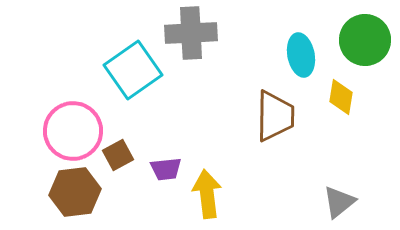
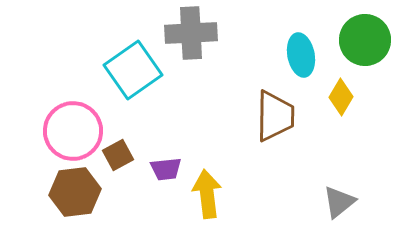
yellow diamond: rotated 21 degrees clockwise
